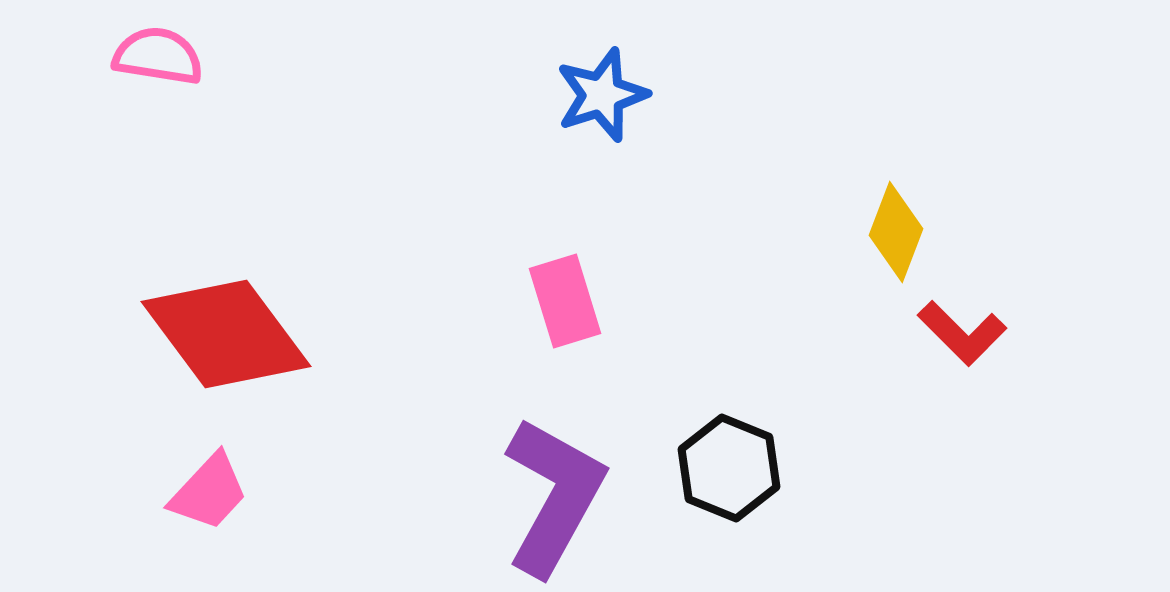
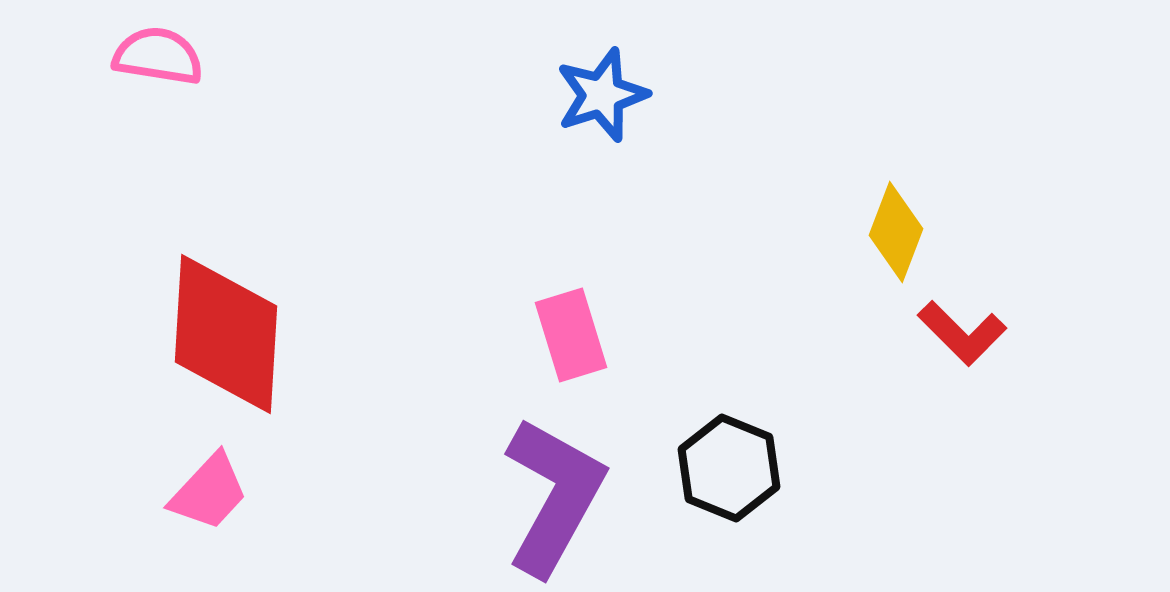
pink rectangle: moved 6 px right, 34 px down
red diamond: rotated 40 degrees clockwise
